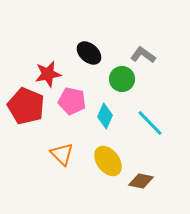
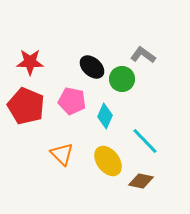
black ellipse: moved 3 px right, 14 px down
red star: moved 18 px left, 12 px up; rotated 12 degrees clockwise
cyan line: moved 5 px left, 18 px down
